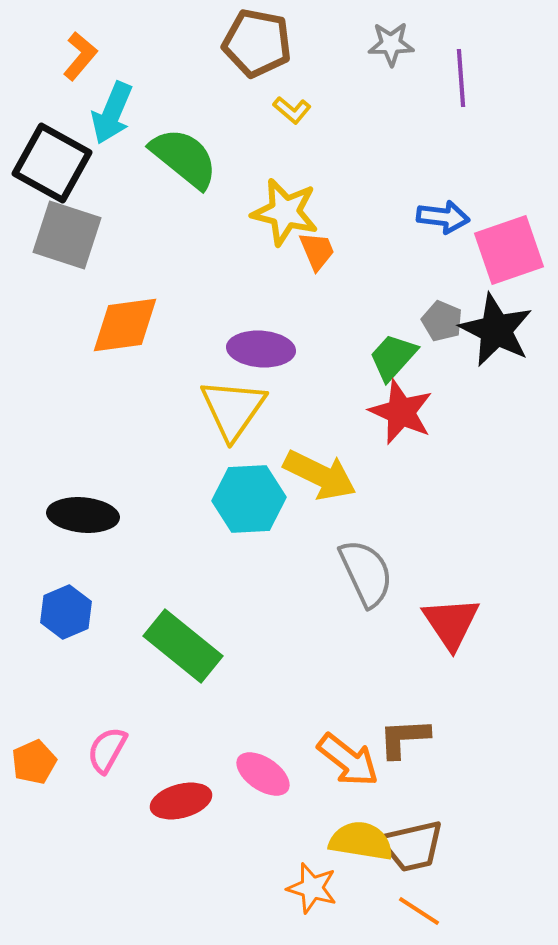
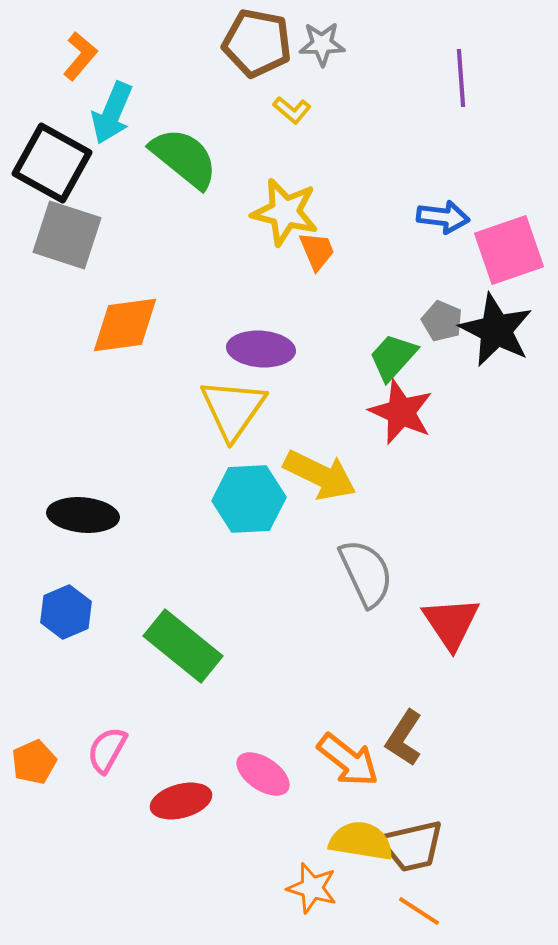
gray star: moved 69 px left
brown L-shape: rotated 54 degrees counterclockwise
